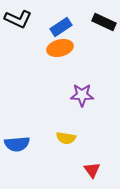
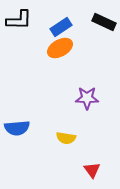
black L-shape: moved 1 px right, 1 px down; rotated 24 degrees counterclockwise
orange ellipse: rotated 15 degrees counterclockwise
purple star: moved 5 px right, 3 px down
blue semicircle: moved 16 px up
